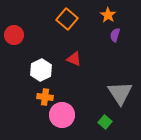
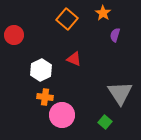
orange star: moved 5 px left, 2 px up
